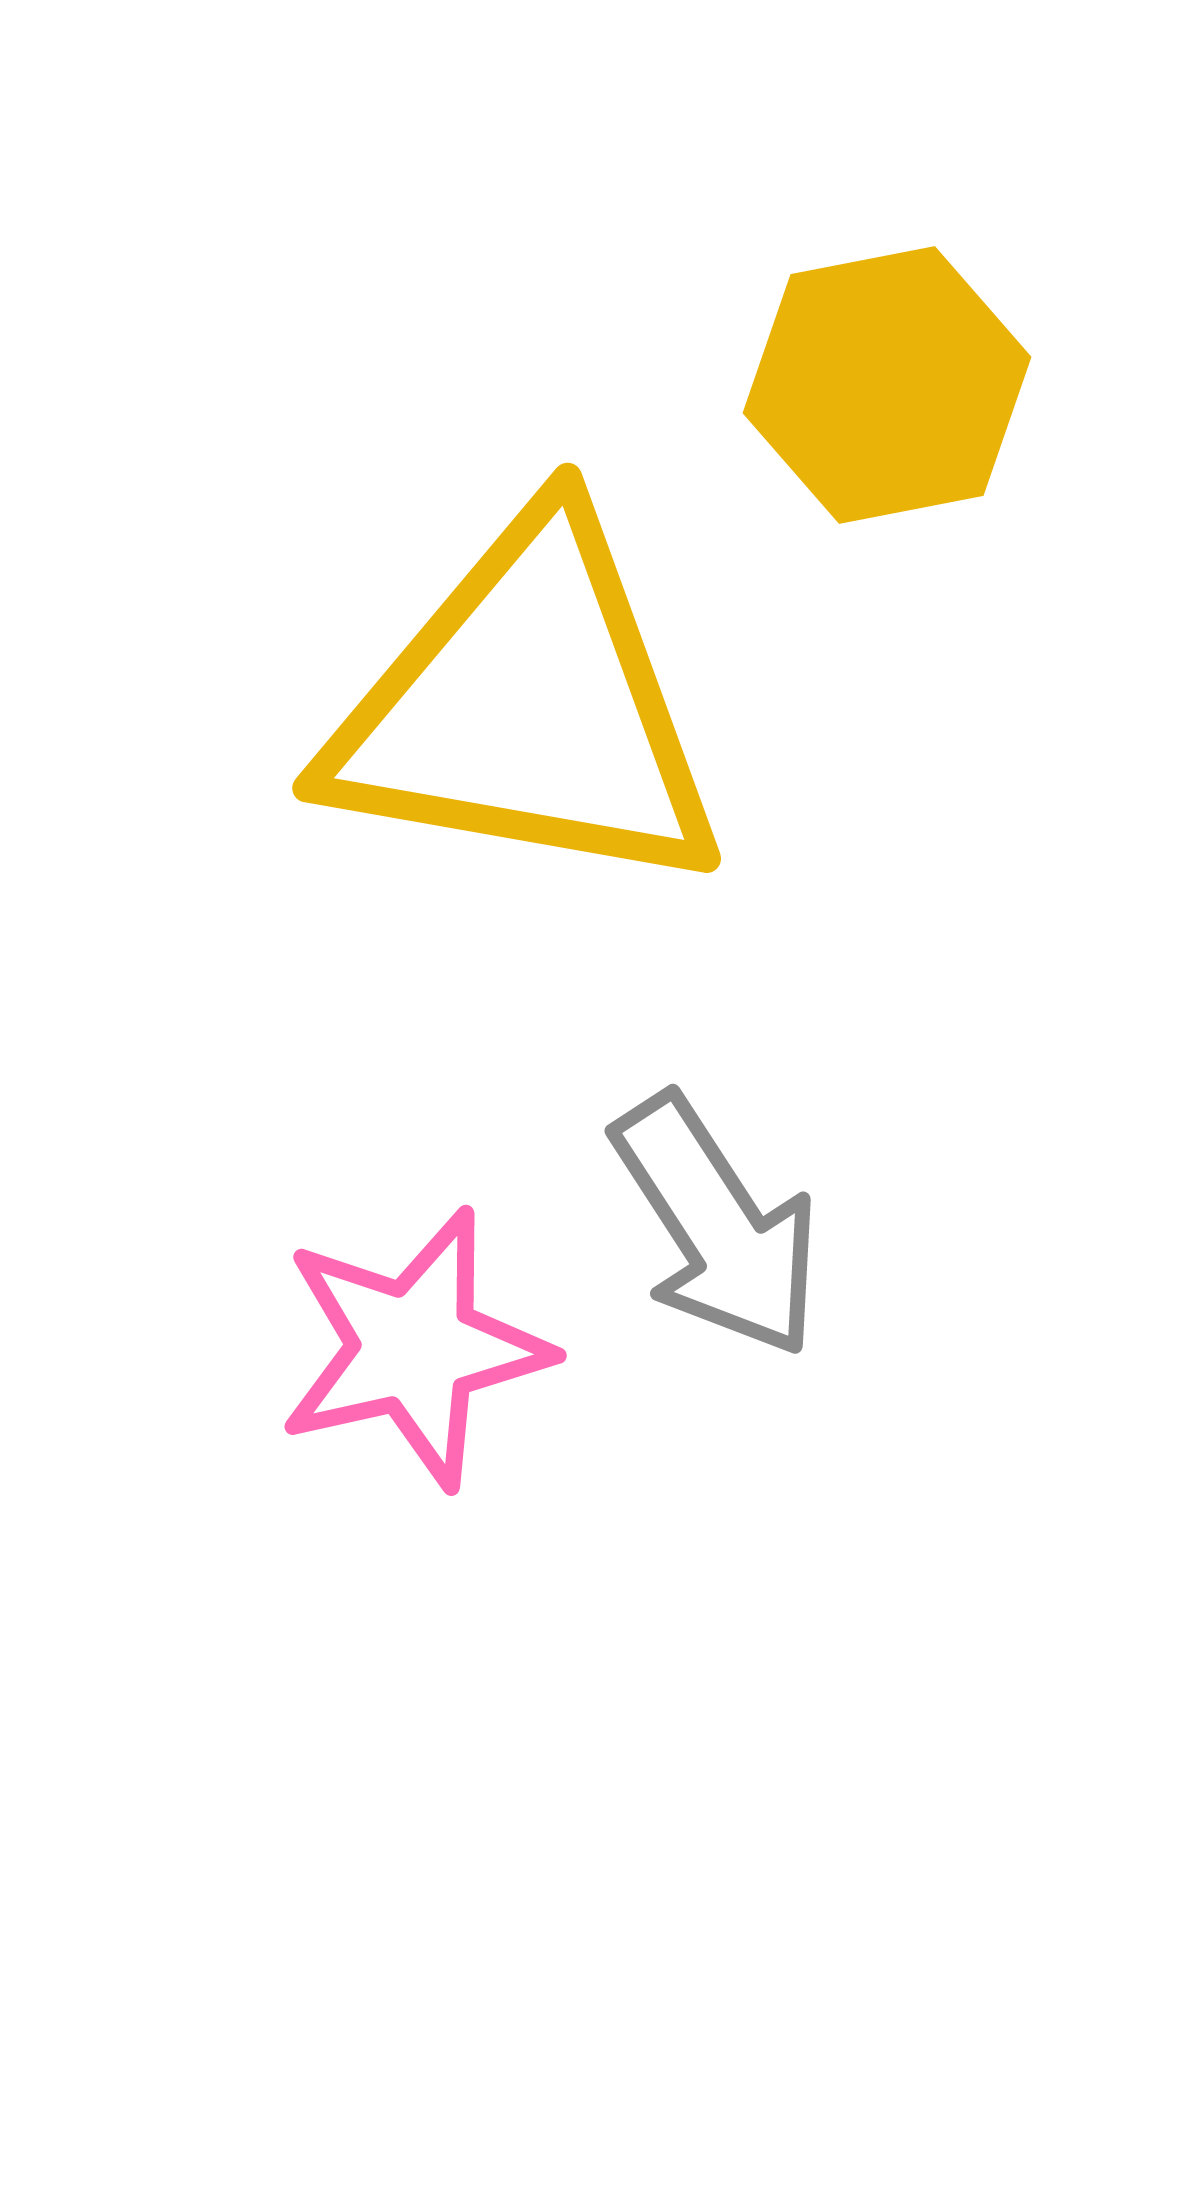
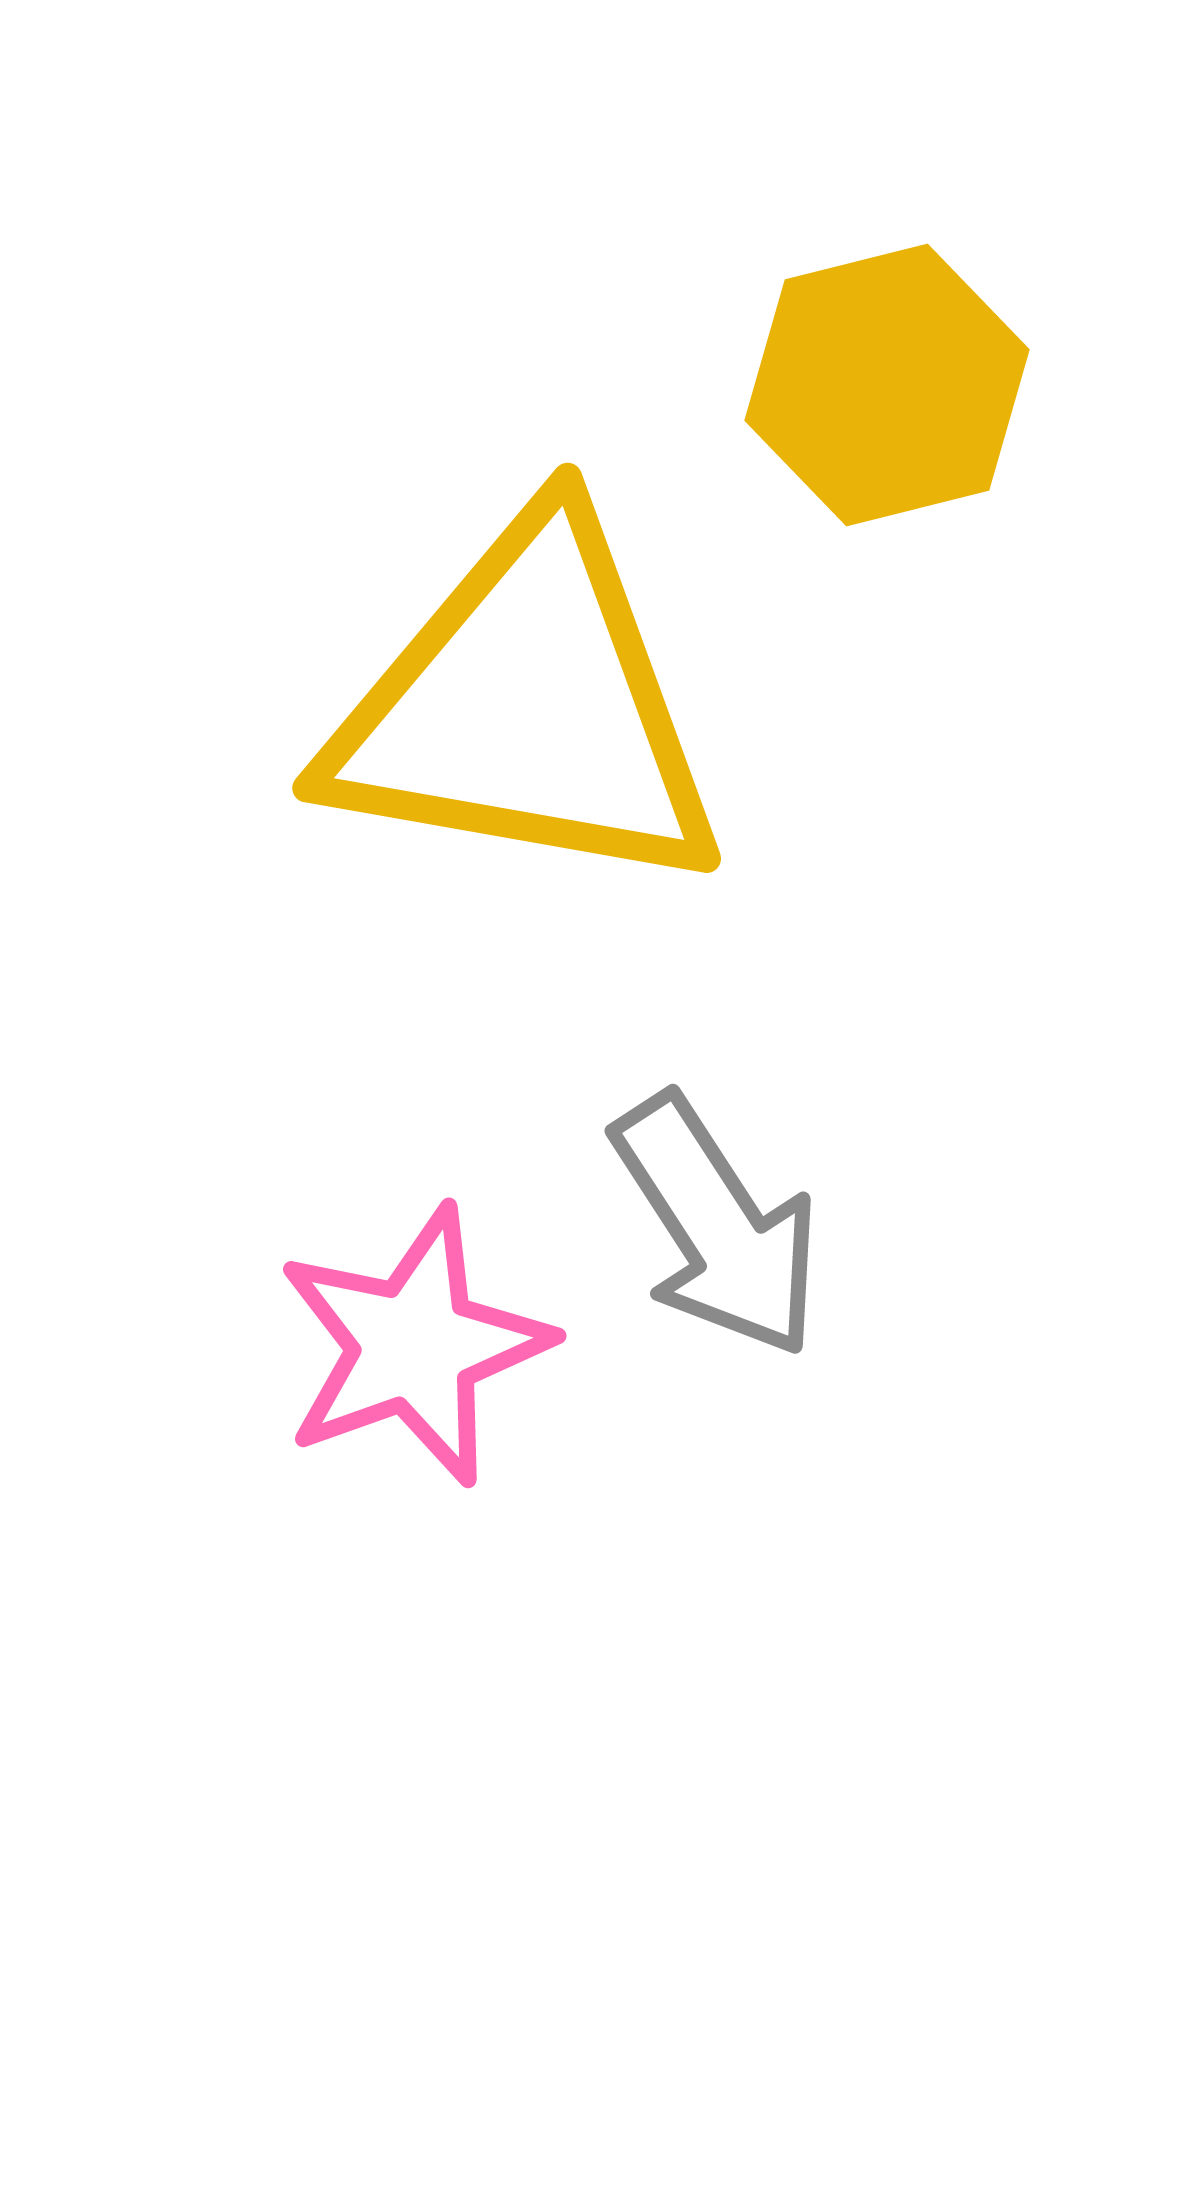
yellow hexagon: rotated 3 degrees counterclockwise
pink star: moved 2 px up; rotated 7 degrees counterclockwise
